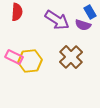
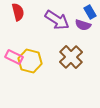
red semicircle: moved 1 px right; rotated 18 degrees counterclockwise
yellow hexagon: rotated 20 degrees clockwise
